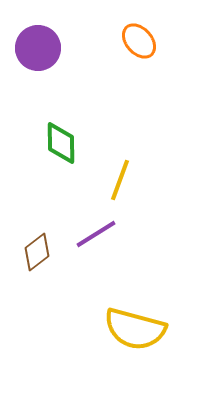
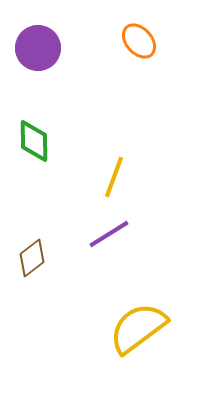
green diamond: moved 27 px left, 2 px up
yellow line: moved 6 px left, 3 px up
purple line: moved 13 px right
brown diamond: moved 5 px left, 6 px down
yellow semicircle: moved 3 px right, 1 px up; rotated 128 degrees clockwise
